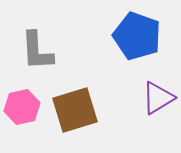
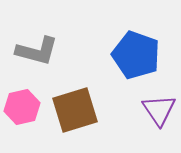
blue pentagon: moved 1 px left, 19 px down
gray L-shape: rotated 72 degrees counterclockwise
purple triangle: moved 1 px right, 12 px down; rotated 33 degrees counterclockwise
